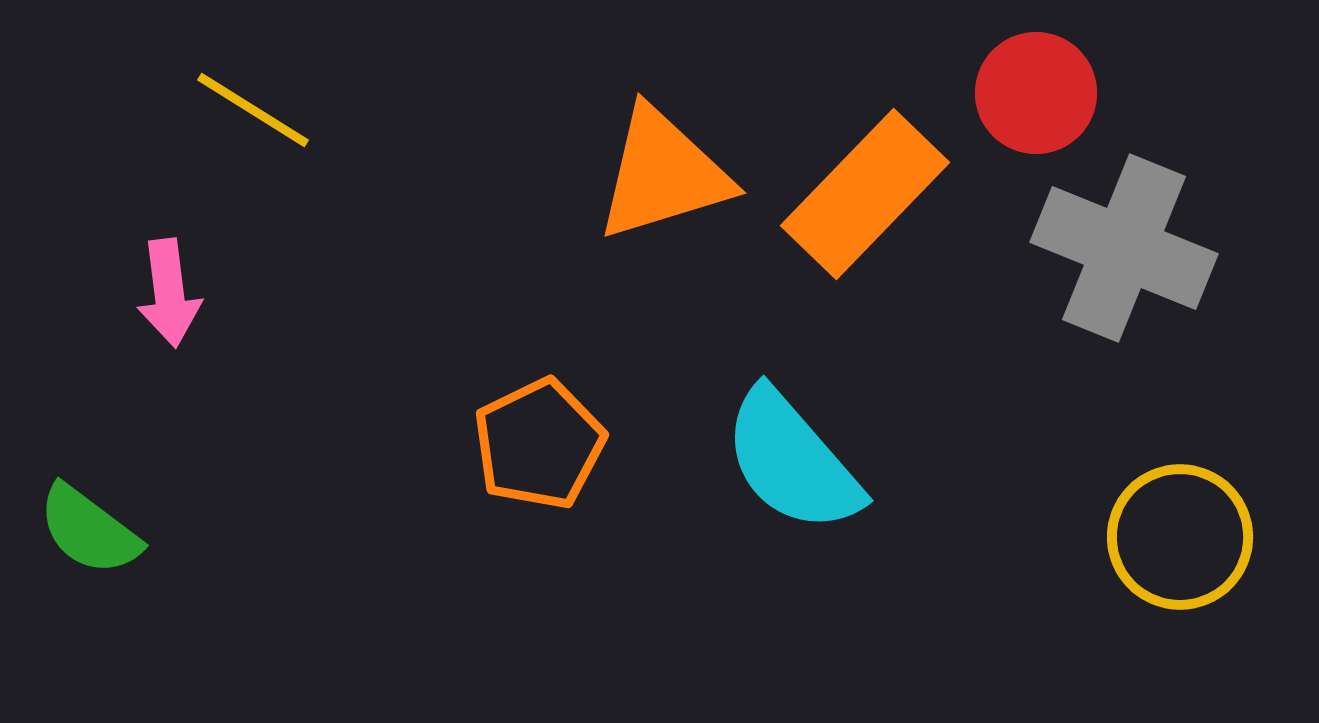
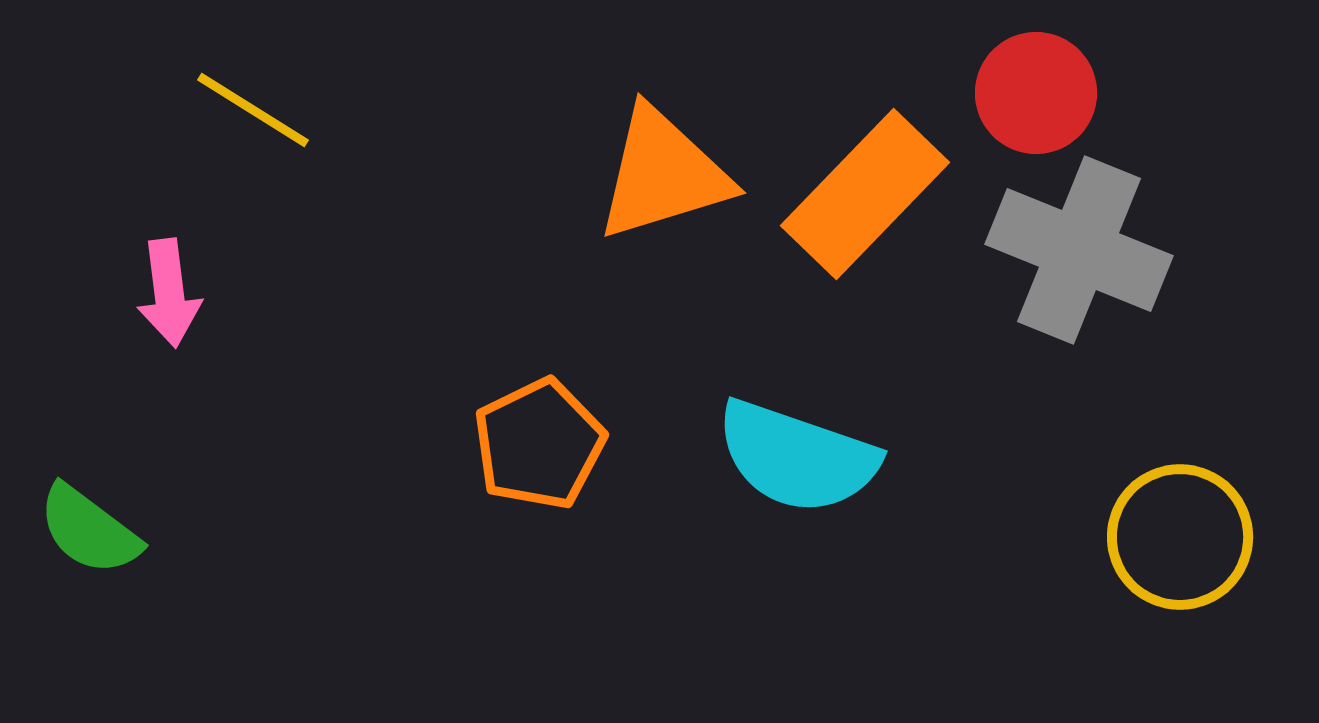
gray cross: moved 45 px left, 2 px down
cyan semicircle: moved 5 px right, 4 px up; rotated 30 degrees counterclockwise
